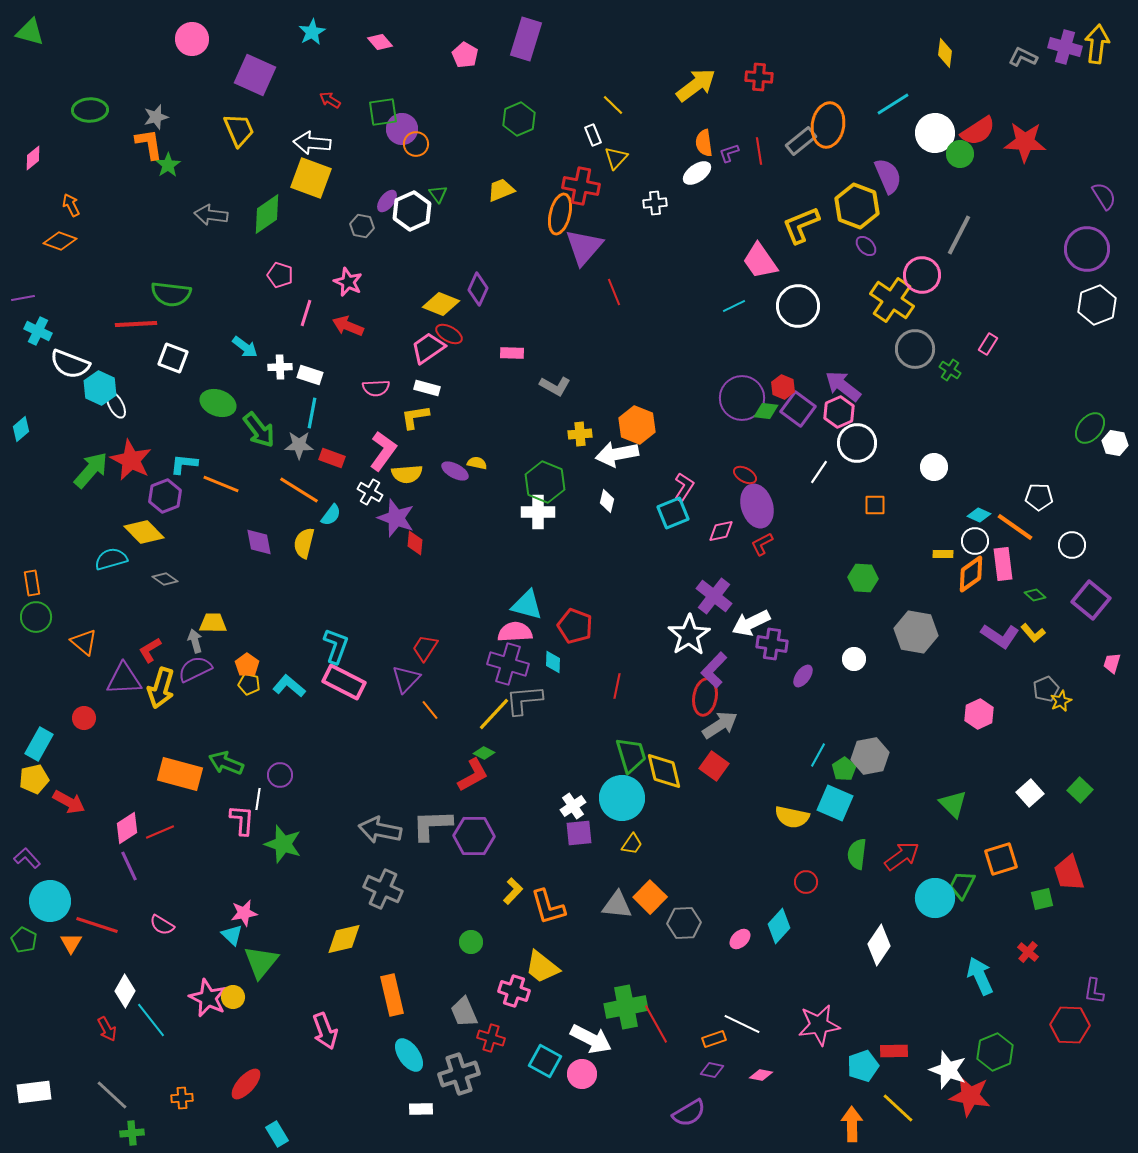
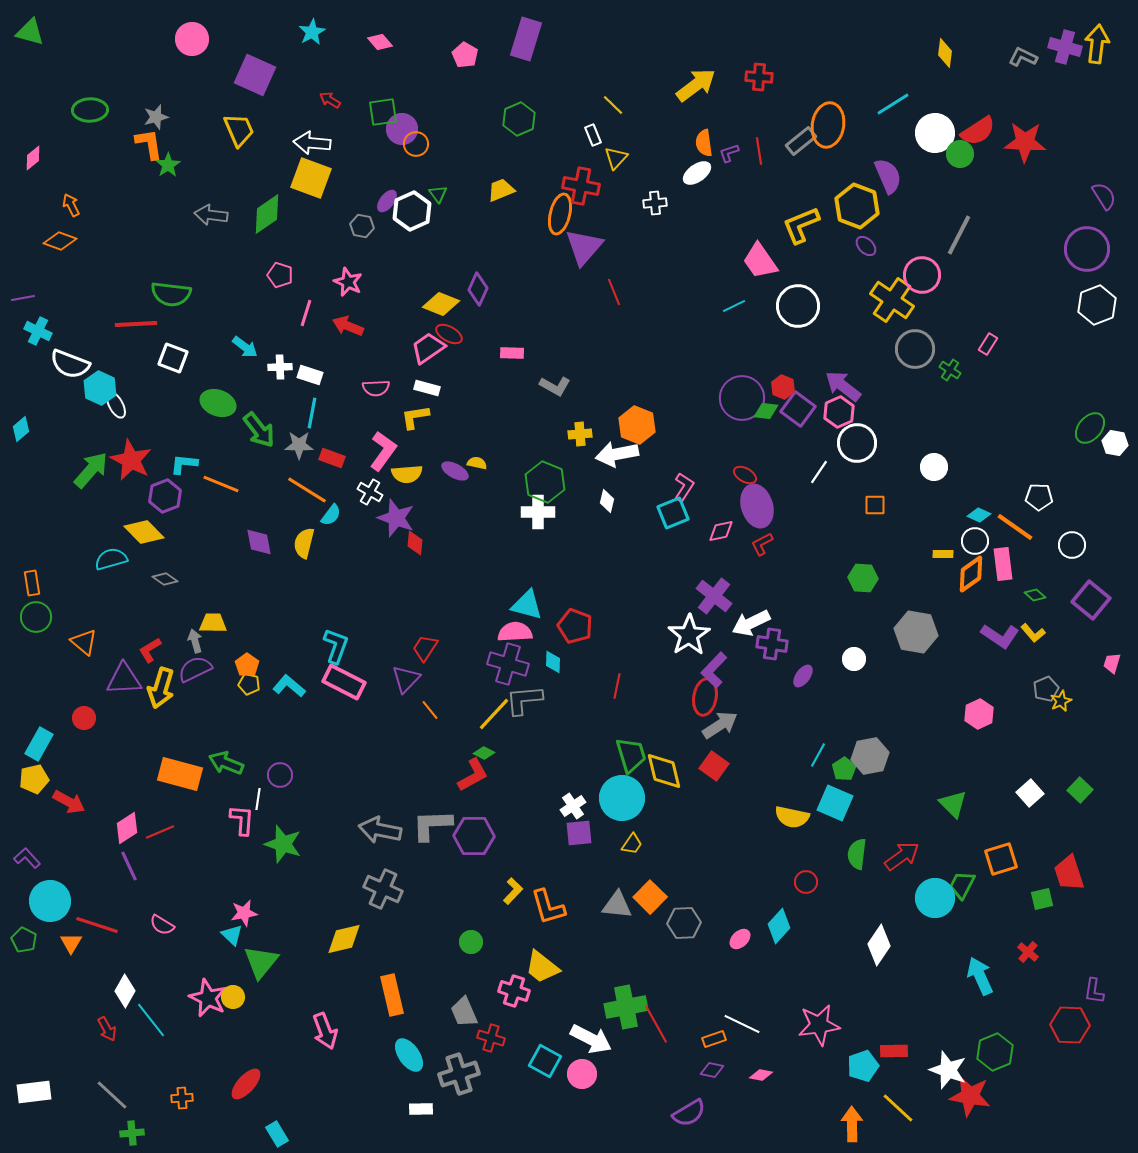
orange line at (299, 490): moved 8 px right
